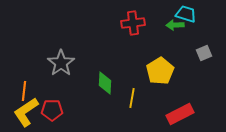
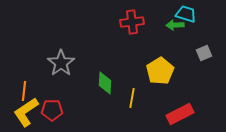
red cross: moved 1 px left, 1 px up
